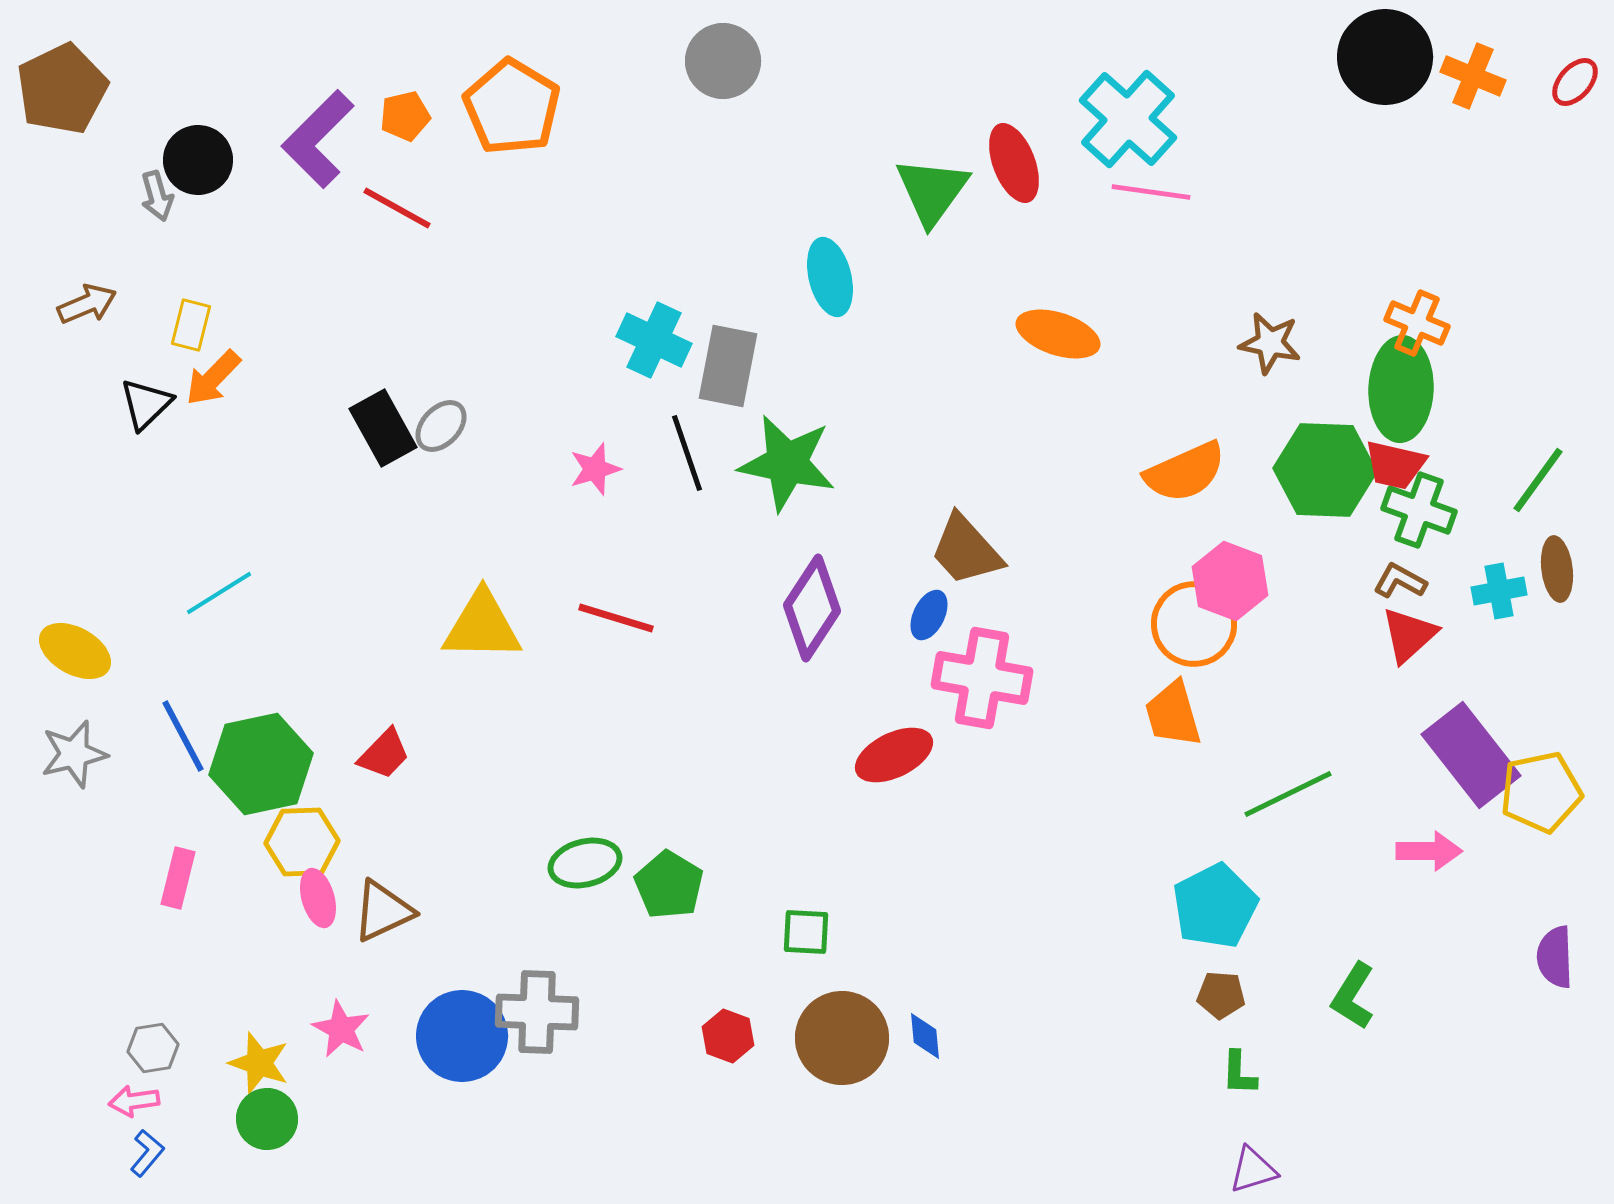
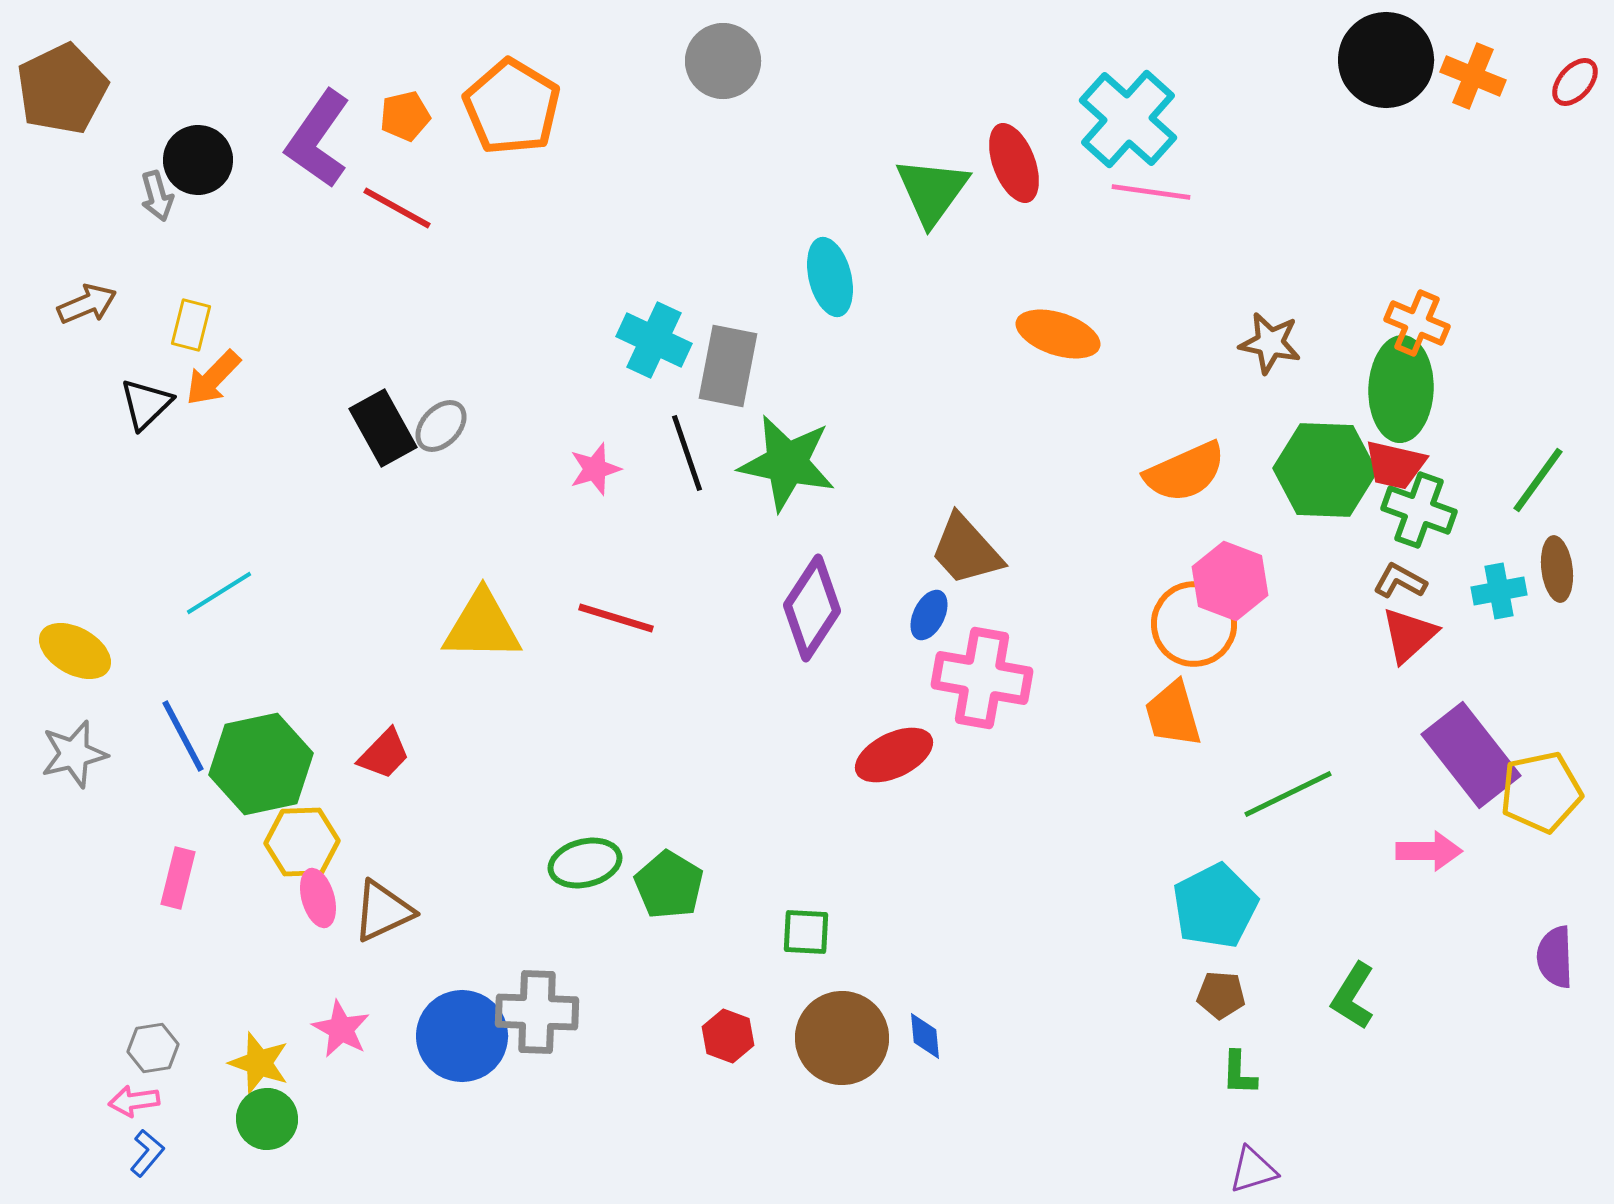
black circle at (1385, 57): moved 1 px right, 3 px down
purple L-shape at (318, 139): rotated 10 degrees counterclockwise
